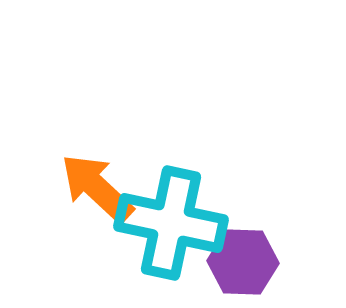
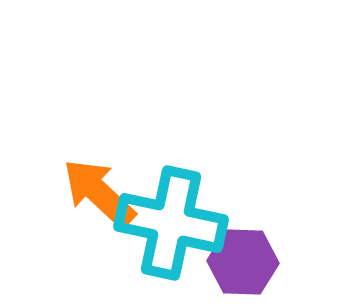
orange arrow: moved 2 px right, 5 px down
